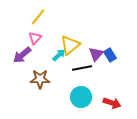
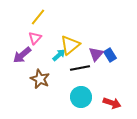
black line: moved 2 px left
brown star: rotated 24 degrees clockwise
